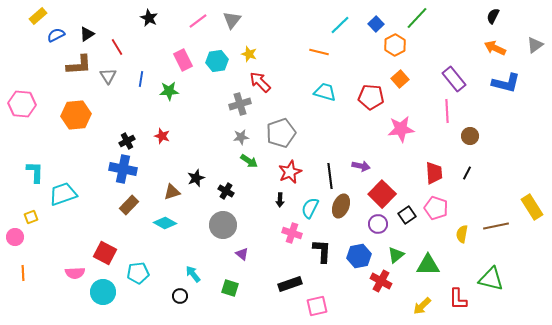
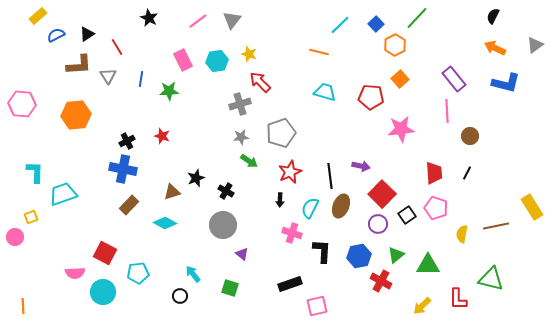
orange line at (23, 273): moved 33 px down
